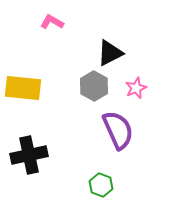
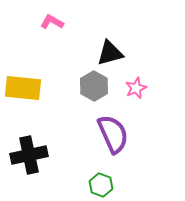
black triangle: rotated 12 degrees clockwise
purple semicircle: moved 5 px left, 4 px down
